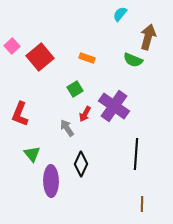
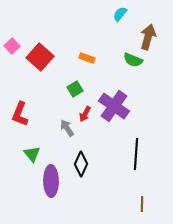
red square: rotated 8 degrees counterclockwise
